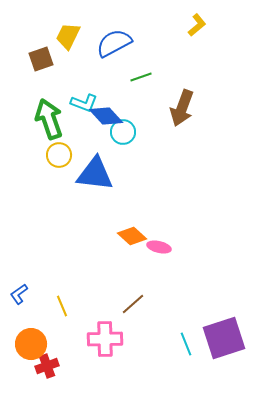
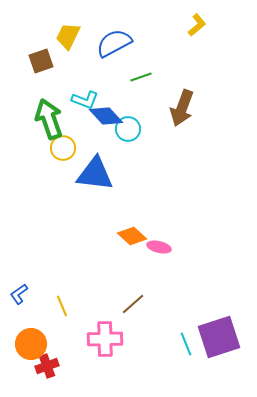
brown square: moved 2 px down
cyan L-shape: moved 1 px right, 3 px up
cyan circle: moved 5 px right, 3 px up
yellow circle: moved 4 px right, 7 px up
purple square: moved 5 px left, 1 px up
